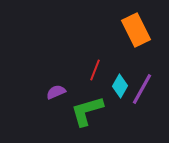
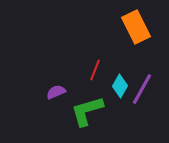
orange rectangle: moved 3 px up
